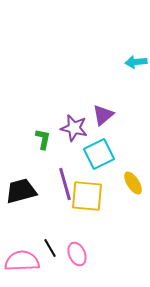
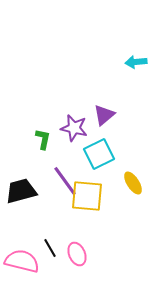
purple triangle: moved 1 px right
purple line: moved 3 px up; rotated 20 degrees counterclockwise
pink semicircle: rotated 16 degrees clockwise
